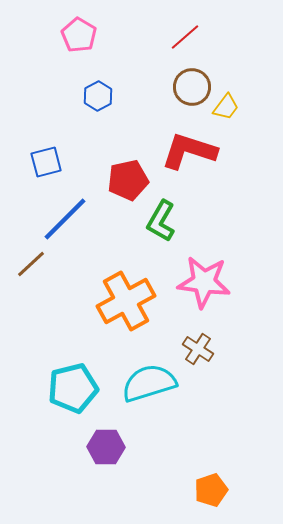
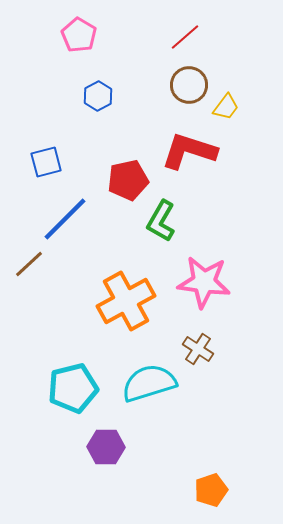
brown circle: moved 3 px left, 2 px up
brown line: moved 2 px left
